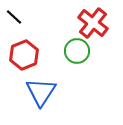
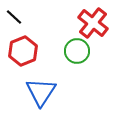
red hexagon: moved 1 px left, 4 px up
